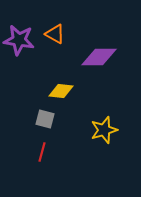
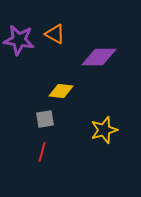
gray square: rotated 24 degrees counterclockwise
